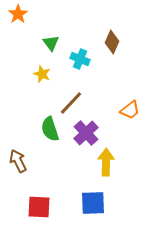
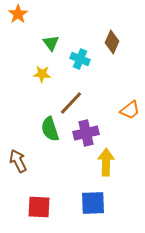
yellow star: rotated 18 degrees counterclockwise
purple cross: rotated 30 degrees clockwise
